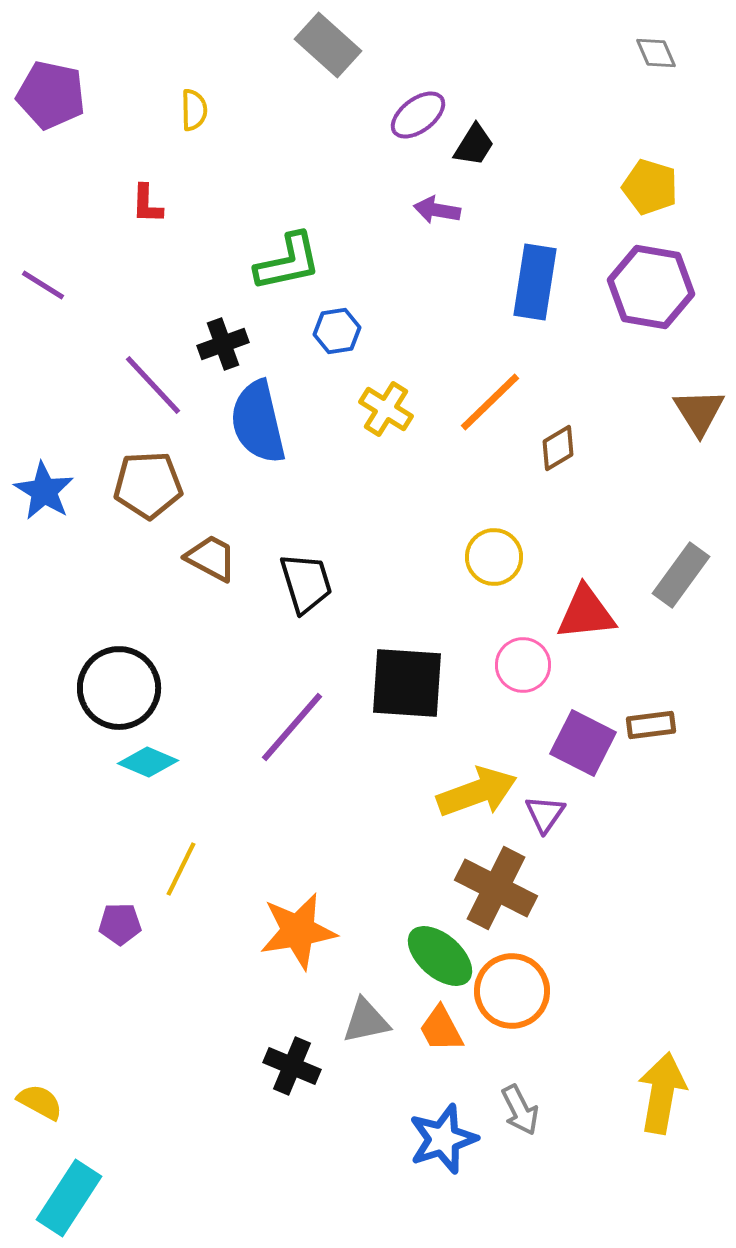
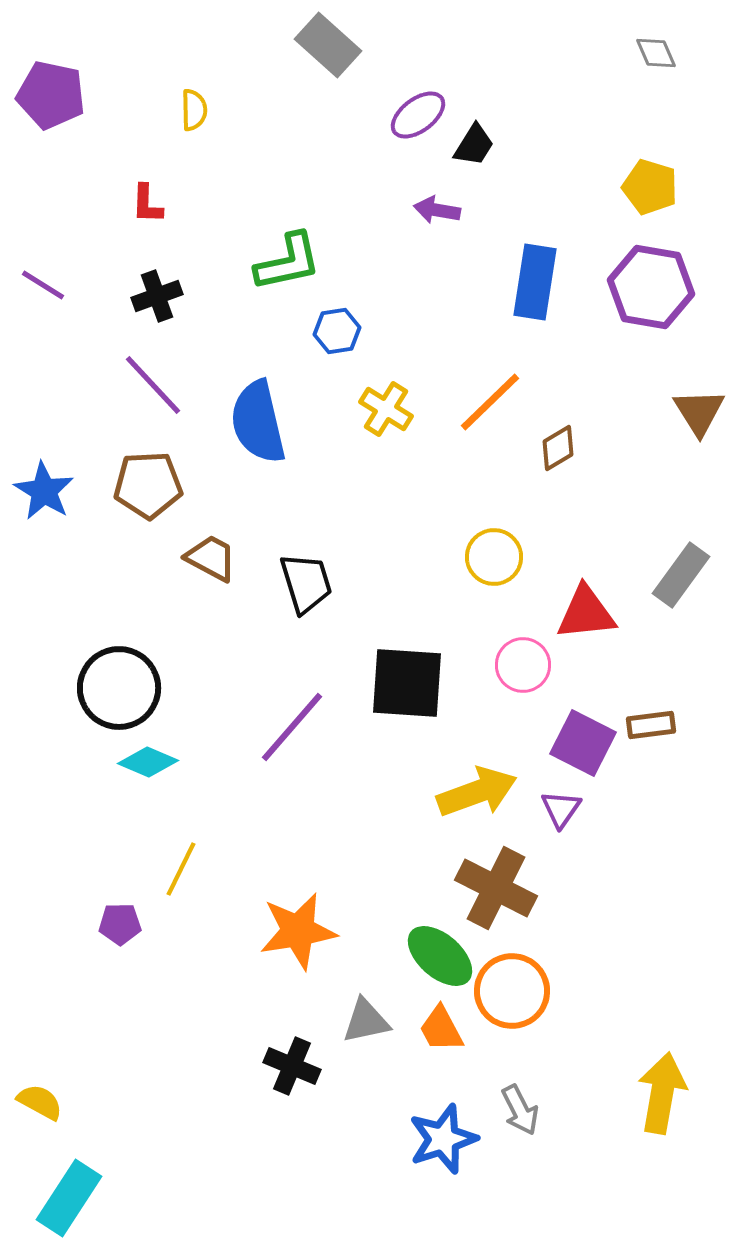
black cross at (223, 344): moved 66 px left, 48 px up
purple triangle at (545, 814): moved 16 px right, 5 px up
